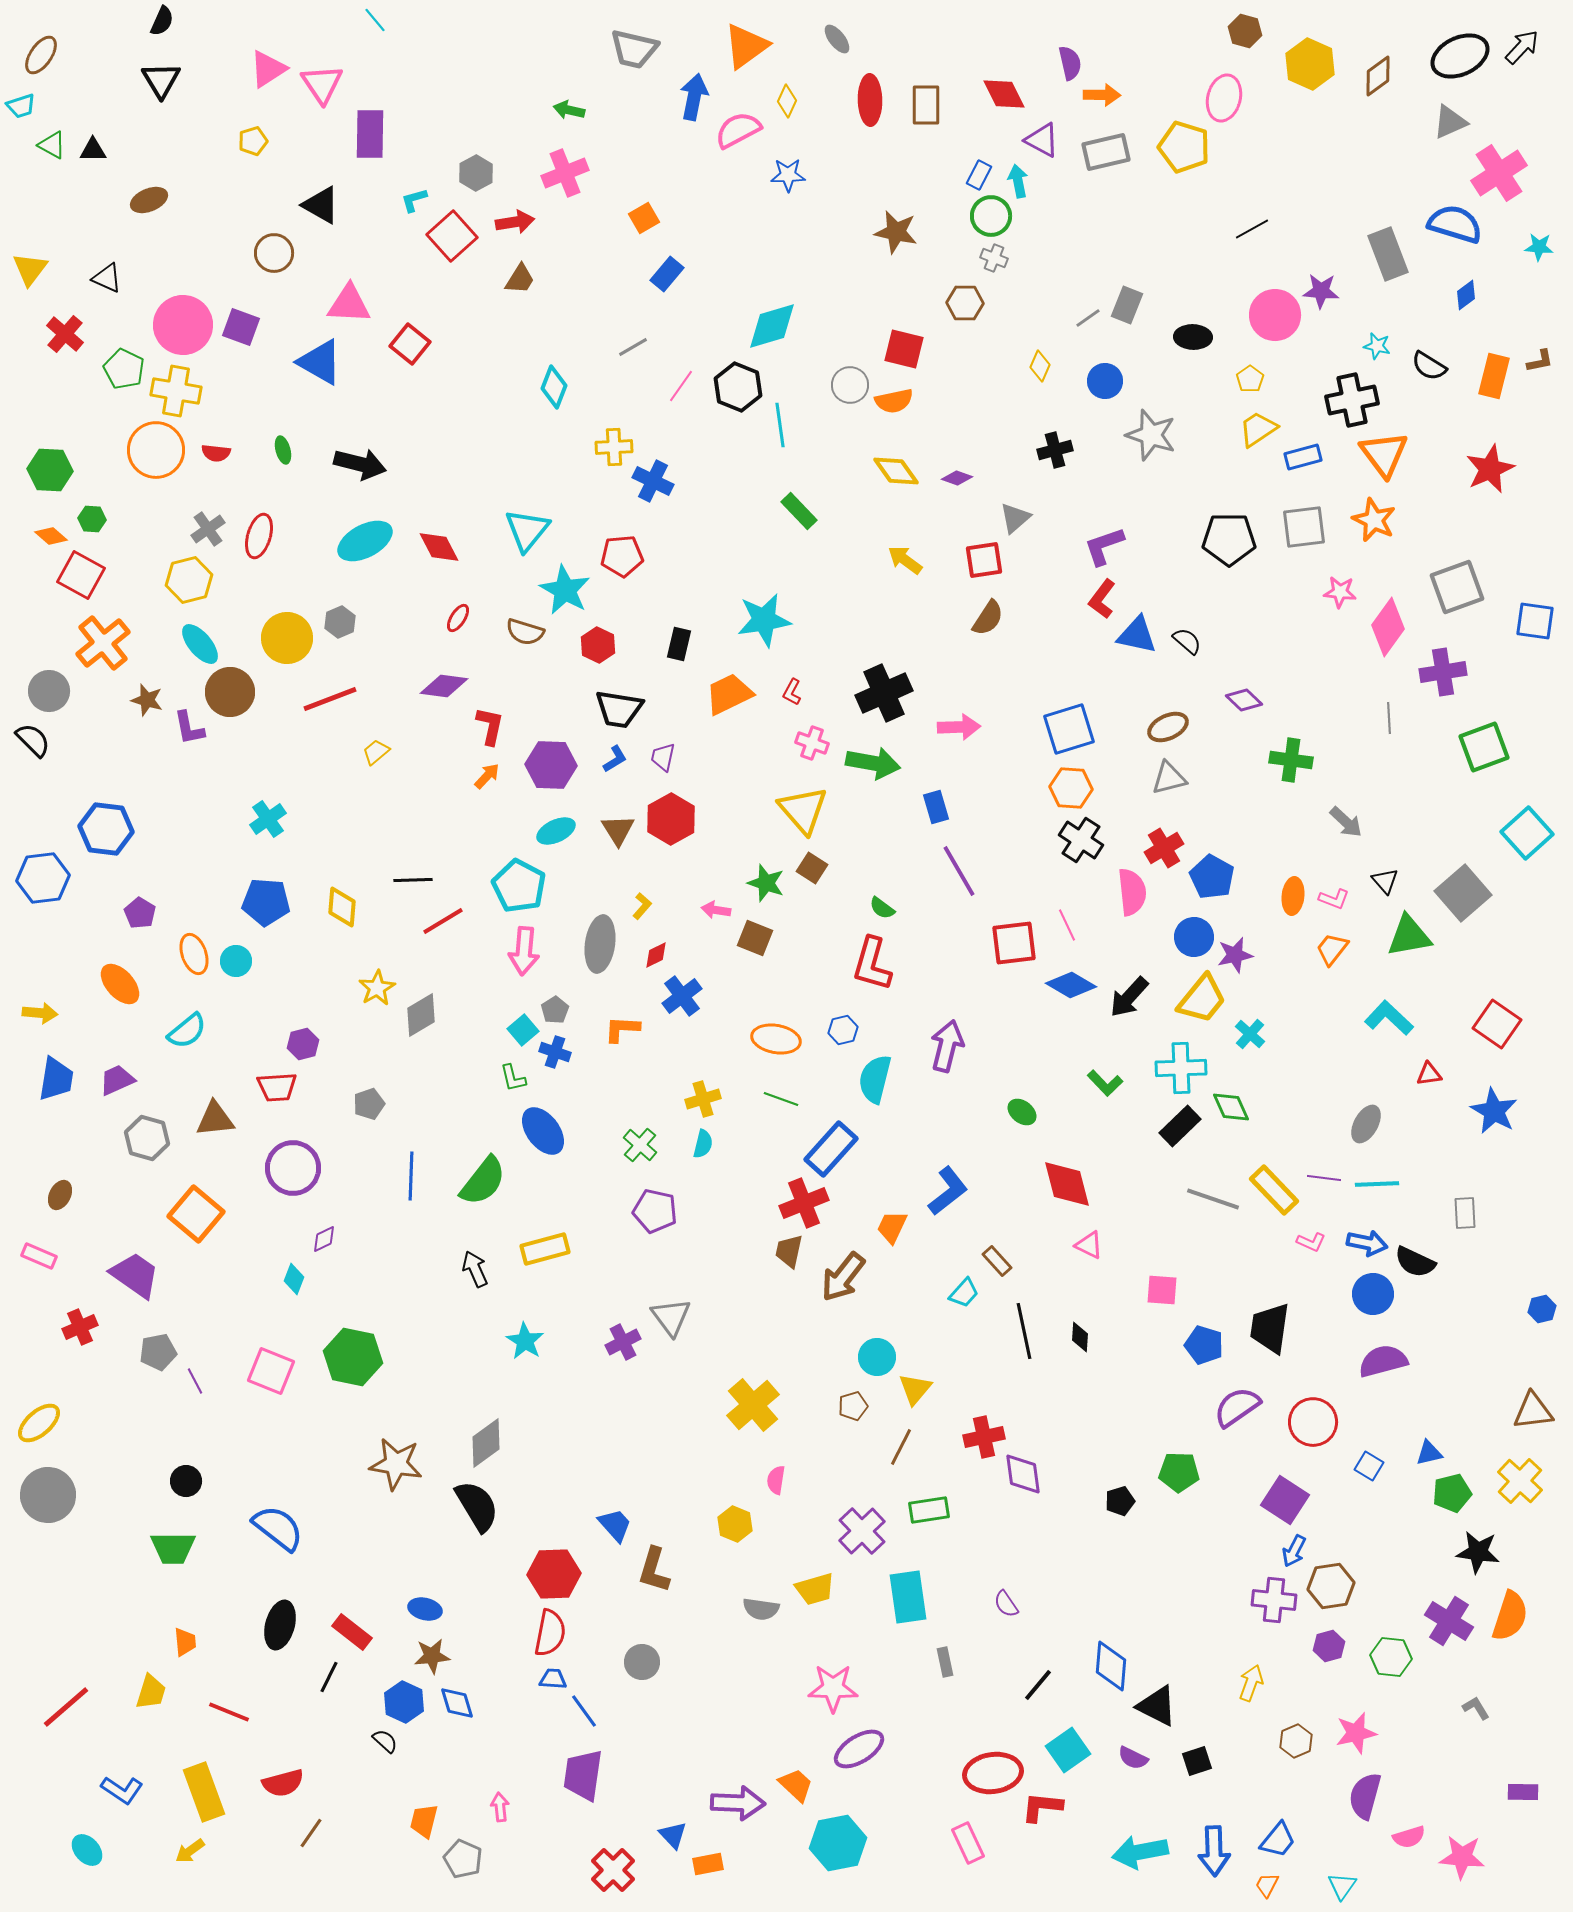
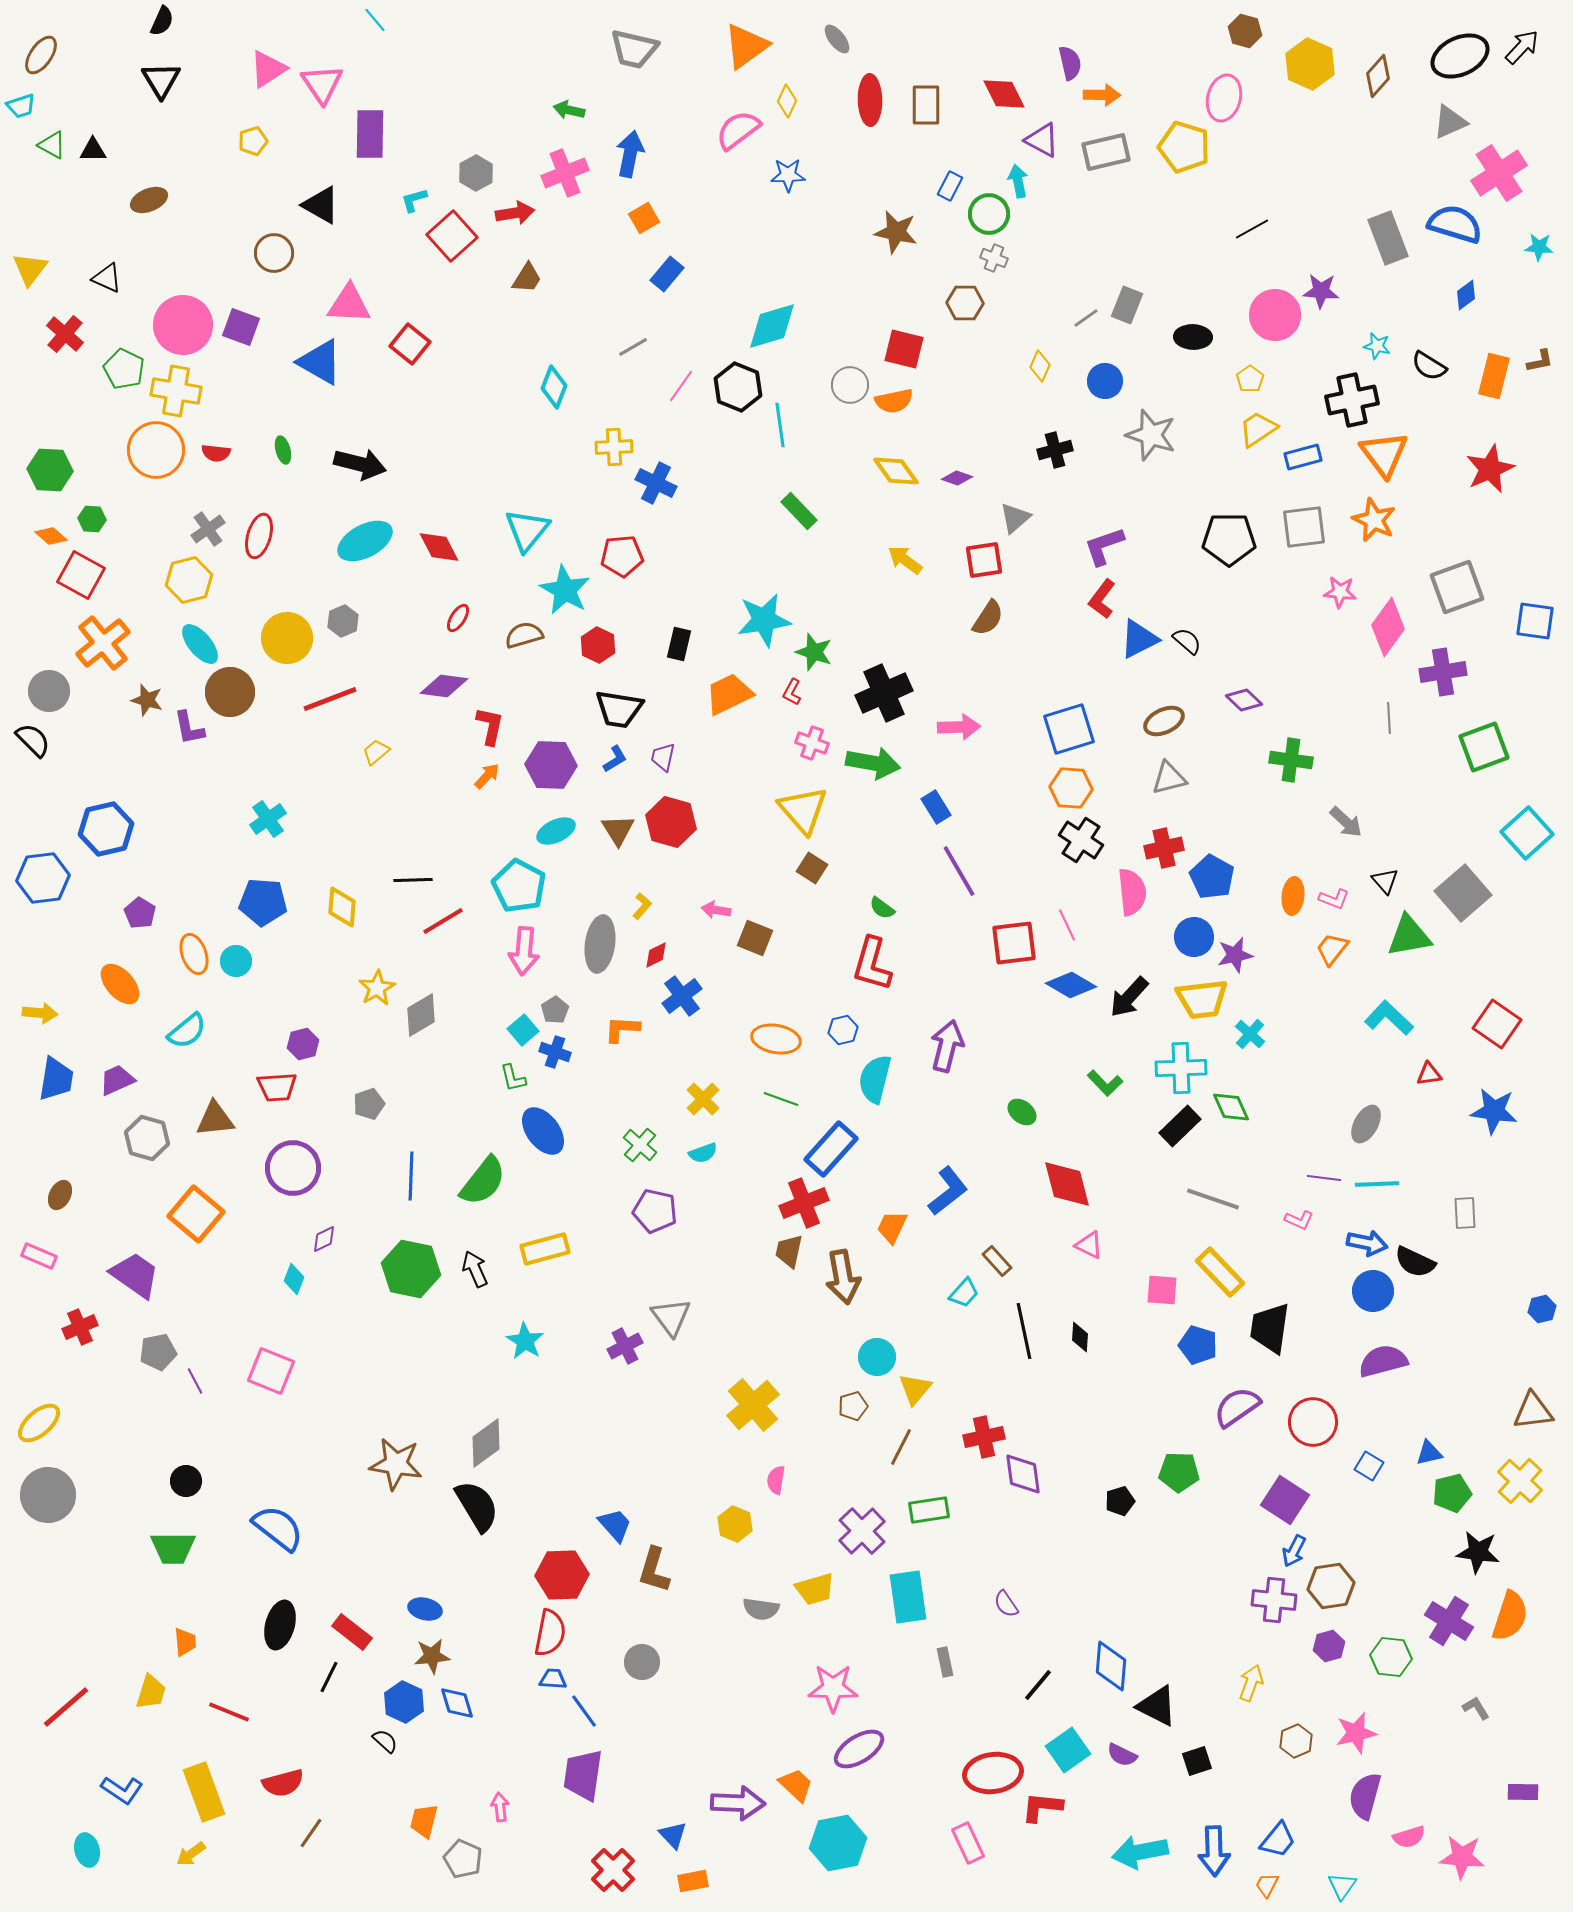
brown diamond at (1378, 76): rotated 12 degrees counterclockwise
blue arrow at (694, 97): moved 64 px left, 57 px down
pink semicircle at (738, 130): rotated 9 degrees counterclockwise
blue rectangle at (979, 175): moved 29 px left, 11 px down
green circle at (991, 216): moved 2 px left, 2 px up
red arrow at (515, 222): moved 9 px up
gray rectangle at (1388, 254): moved 16 px up
brown trapezoid at (520, 279): moved 7 px right, 1 px up
gray line at (1088, 318): moved 2 px left
blue cross at (653, 481): moved 3 px right, 2 px down
gray hexagon at (340, 622): moved 3 px right, 1 px up
brown semicircle at (525, 632): moved 1 px left, 3 px down; rotated 147 degrees clockwise
blue triangle at (1137, 635): moved 2 px right, 4 px down; rotated 39 degrees counterclockwise
brown ellipse at (1168, 727): moved 4 px left, 6 px up
blue rectangle at (936, 807): rotated 16 degrees counterclockwise
red hexagon at (671, 819): moved 3 px down; rotated 15 degrees counterclockwise
blue hexagon at (106, 829): rotated 20 degrees counterclockwise
red cross at (1164, 848): rotated 18 degrees clockwise
green star at (766, 883): moved 48 px right, 231 px up
blue pentagon at (266, 902): moved 3 px left
yellow trapezoid at (1202, 999): rotated 44 degrees clockwise
yellow cross at (703, 1099): rotated 28 degrees counterclockwise
blue star at (1494, 1111): rotated 21 degrees counterclockwise
cyan semicircle at (703, 1144): moved 9 px down; rotated 56 degrees clockwise
yellow rectangle at (1274, 1190): moved 54 px left, 82 px down
pink L-shape at (1311, 1242): moved 12 px left, 22 px up
brown arrow at (843, 1277): rotated 48 degrees counterclockwise
blue circle at (1373, 1294): moved 3 px up
purple cross at (623, 1342): moved 2 px right, 4 px down
blue pentagon at (1204, 1345): moved 6 px left
green hexagon at (353, 1357): moved 58 px right, 88 px up
red hexagon at (554, 1574): moved 8 px right, 1 px down
purple semicircle at (1133, 1758): moved 11 px left, 3 px up
cyan ellipse at (87, 1850): rotated 28 degrees clockwise
yellow arrow at (190, 1851): moved 1 px right, 3 px down
orange rectangle at (708, 1864): moved 15 px left, 17 px down
